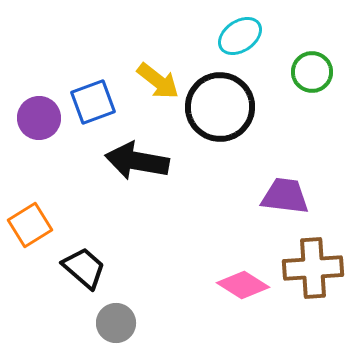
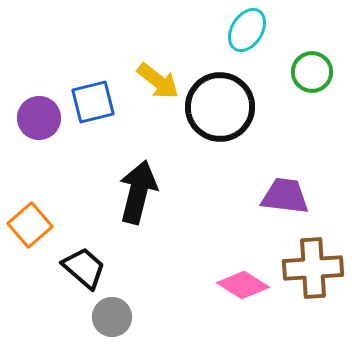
cyan ellipse: moved 7 px right, 6 px up; rotated 24 degrees counterclockwise
blue square: rotated 6 degrees clockwise
black arrow: moved 1 px right, 31 px down; rotated 94 degrees clockwise
orange square: rotated 9 degrees counterclockwise
gray circle: moved 4 px left, 6 px up
